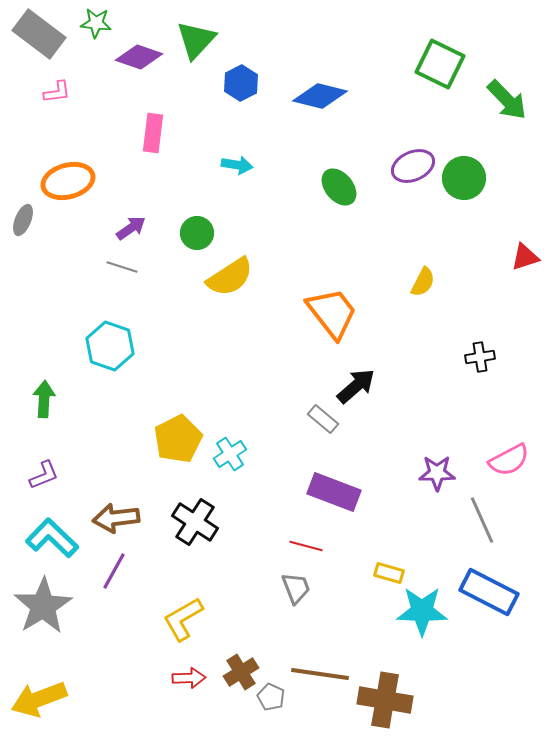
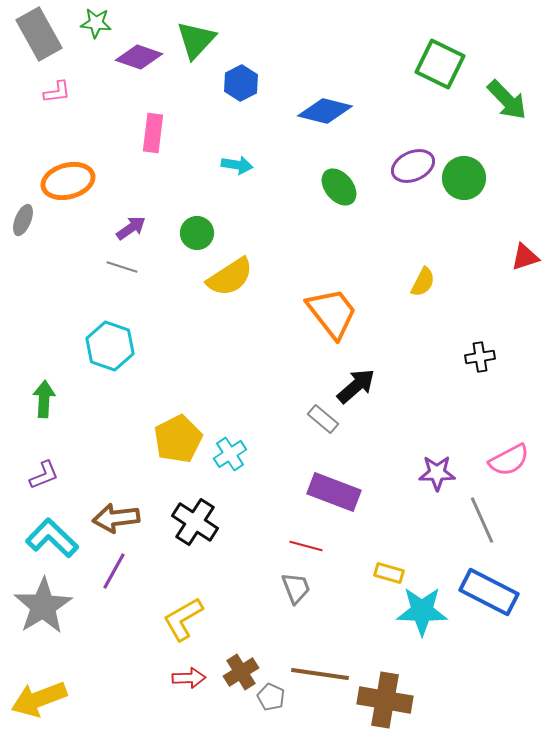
gray rectangle at (39, 34): rotated 24 degrees clockwise
blue diamond at (320, 96): moved 5 px right, 15 px down
